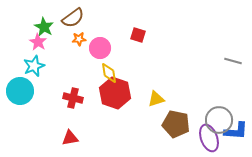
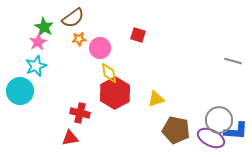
pink star: rotated 12 degrees clockwise
cyan star: moved 2 px right
red hexagon: rotated 12 degrees clockwise
red cross: moved 7 px right, 15 px down
brown pentagon: moved 6 px down
purple ellipse: moved 2 px right; rotated 44 degrees counterclockwise
